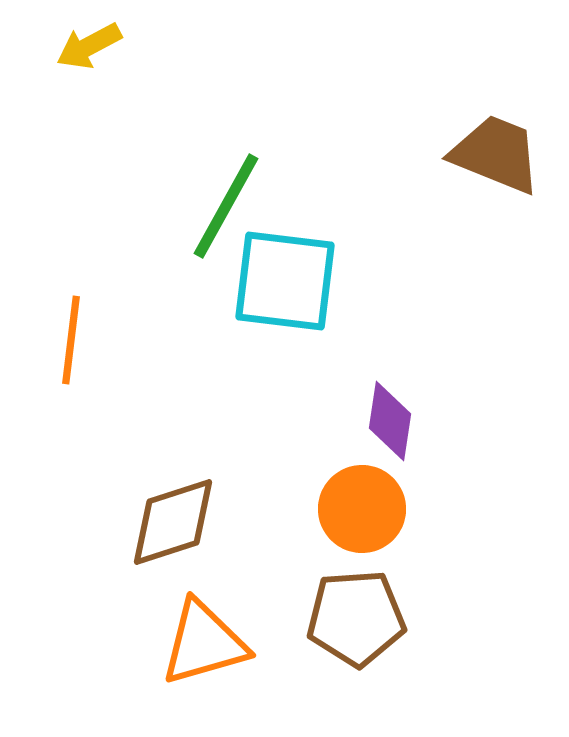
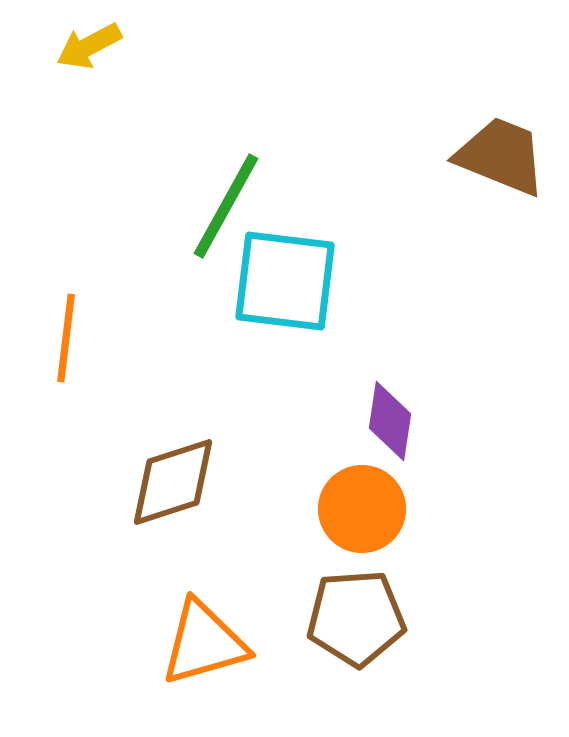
brown trapezoid: moved 5 px right, 2 px down
orange line: moved 5 px left, 2 px up
brown diamond: moved 40 px up
